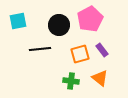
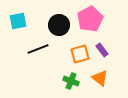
black line: moved 2 px left; rotated 15 degrees counterclockwise
green cross: rotated 14 degrees clockwise
